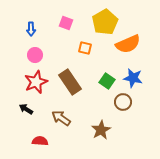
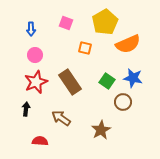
black arrow: rotated 64 degrees clockwise
